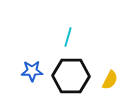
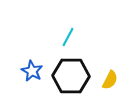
cyan line: rotated 12 degrees clockwise
blue star: rotated 30 degrees clockwise
